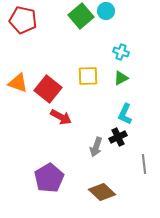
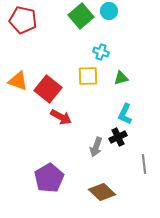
cyan circle: moved 3 px right
cyan cross: moved 20 px left
green triangle: rotated 14 degrees clockwise
orange triangle: moved 2 px up
